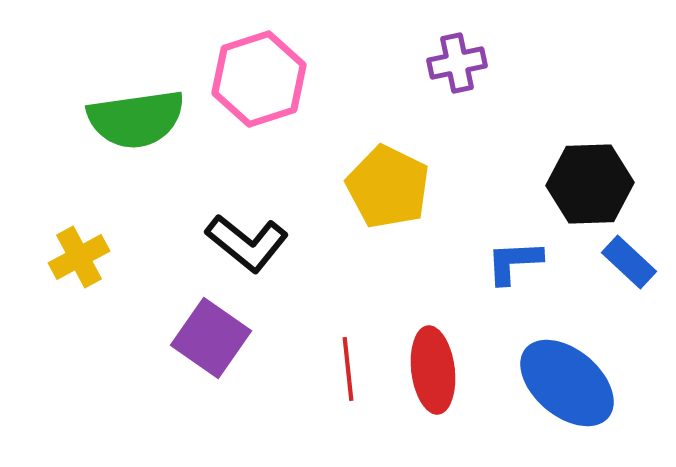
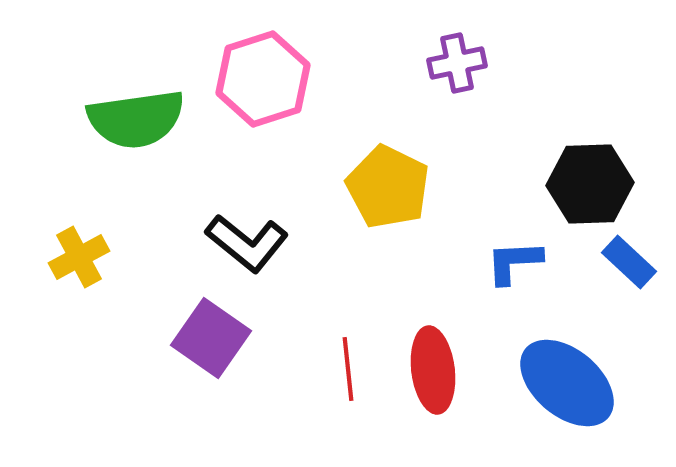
pink hexagon: moved 4 px right
